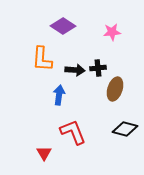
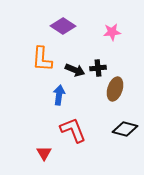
black arrow: rotated 18 degrees clockwise
red L-shape: moved 2 px up
